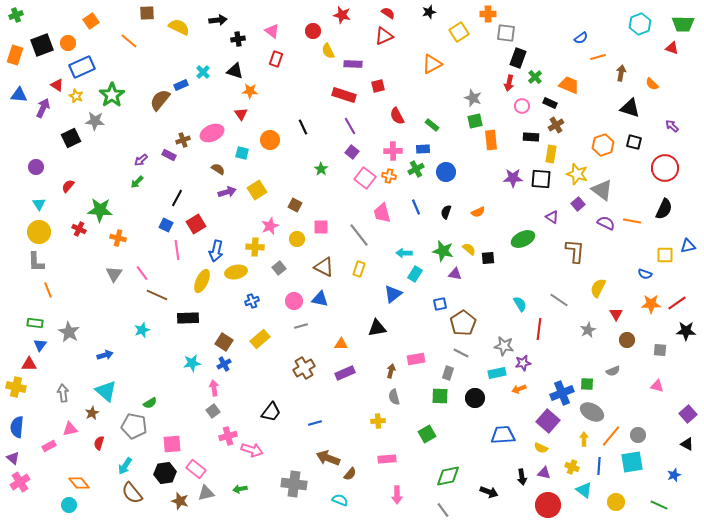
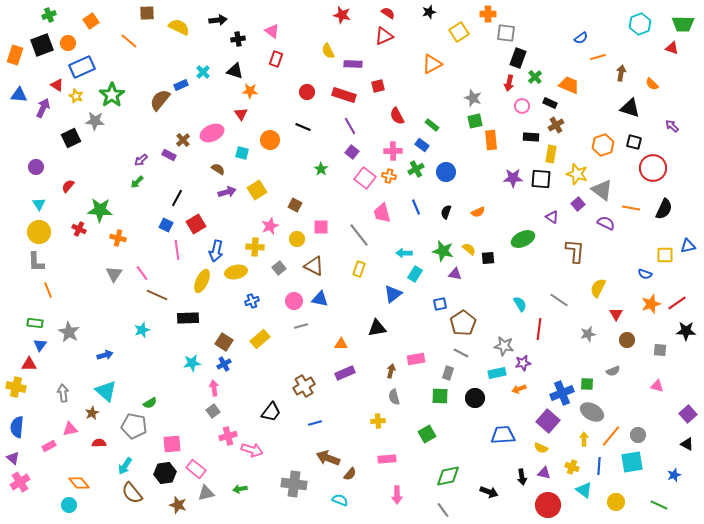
green cross at (16, 15): moved 33 px right
red circle at (313, 31): moved 6 px left, 61 px down
black line at (303, 127): rotated 42 degrees counterclockwise
brown cross at (183, 140): rotated 24 degrees counterclockwise
blue rectangle at (423, 149): moved 1 px left, 4 px up; rotated 40 degrees clockwise
red circle at (665, 168): moved 12 px left
orange line at (632, 221): moved 1 px left, 13 px up
brown triangle at (324, 267): moved 10 px left, 1 px up
orange star at (651, 304): rotated 18 degrees counterclockwise
gray star at (588, 330): moved 4 px down; rotated 14 degrees clockwise
brown cross at (304, 368): moved 18 px down
red semicircle at (99, 443): rotated 72 degrees clockwise
brown star at (180, 501): moved 2 px left, 4 px down
